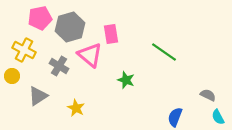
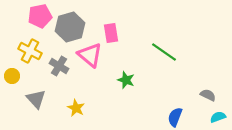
pink pentagon: moved 2 px up
pink rectangle: moved 1 px up
yellow cross: moved 6 px right, 1 px down
gray triangle: moved 2 px left, 3 px down; rotated 40 degrees counterclockwise
cyan semicircle: rotated 98 degrees clockwise
